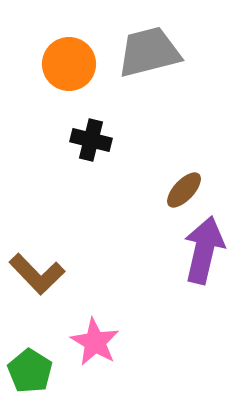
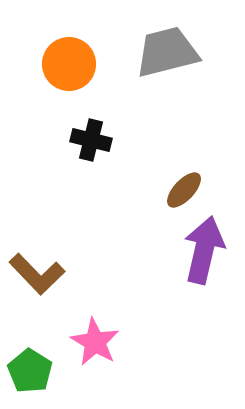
gray trapezoid: moved 18 px right
